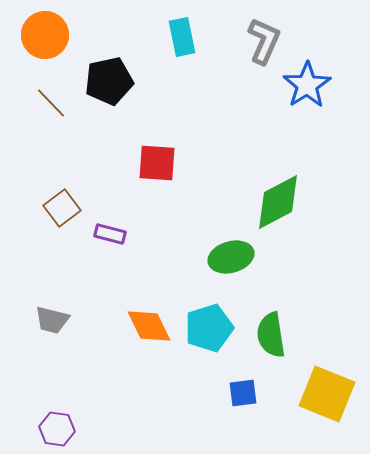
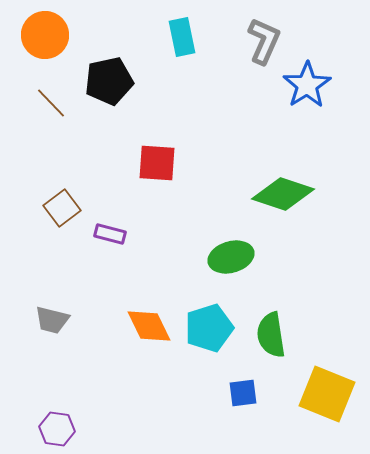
green diamond: moved 5 px right, 8 px up; rotated 46 degrees clockwise
